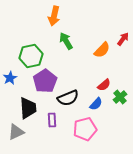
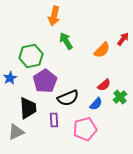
purple rectangle: moved 2 px right
